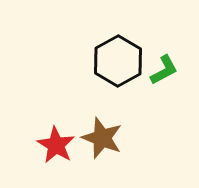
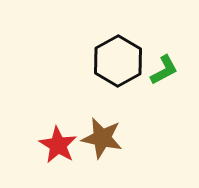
brown star: rotated 9 degrees counterclockwise
red star: moved 2 px right
